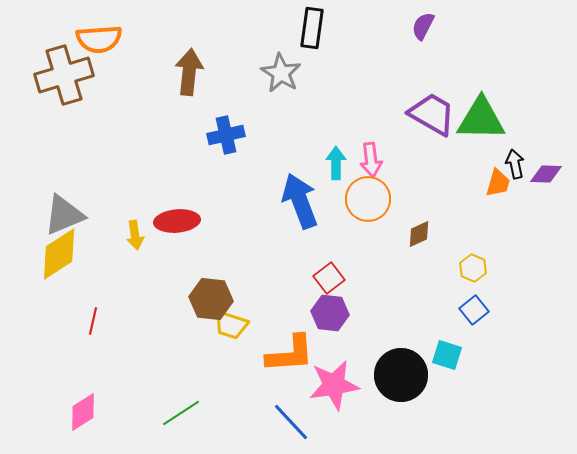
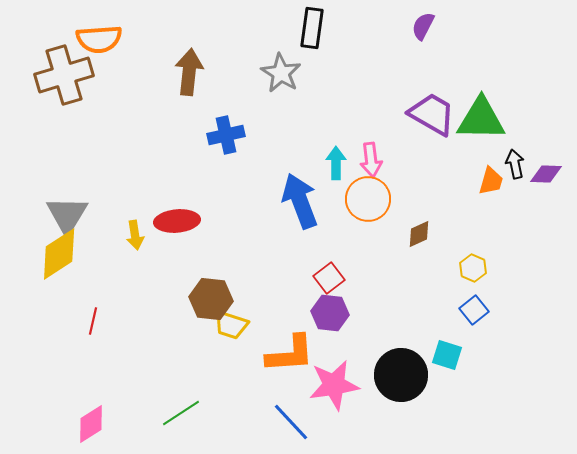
orange trapezoid: moved 7 px left, 2 px up
gray triangle: moved 3 px right; rotated 36 degrees counterclockwise
pink diamond: moved 8 px right, 12 px down
